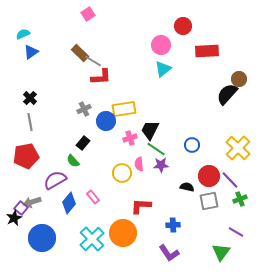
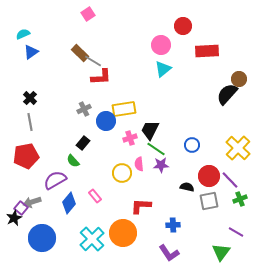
pink rectangle at (93, 197): moved 2 px right, 1 px up
